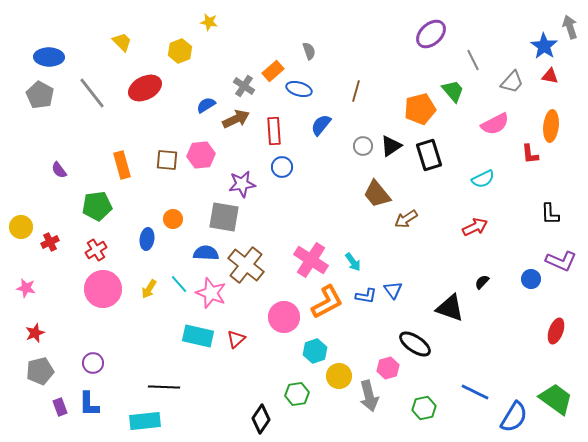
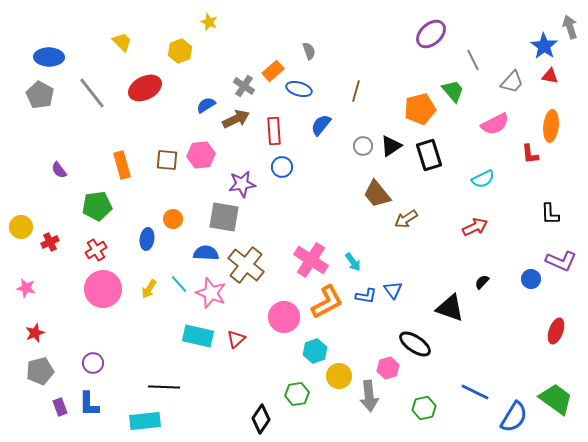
yellow star at (209, 22): rotated 12 degrees clockwise
gray arrow at (369, 396): rotated 8 degrees clockwise
